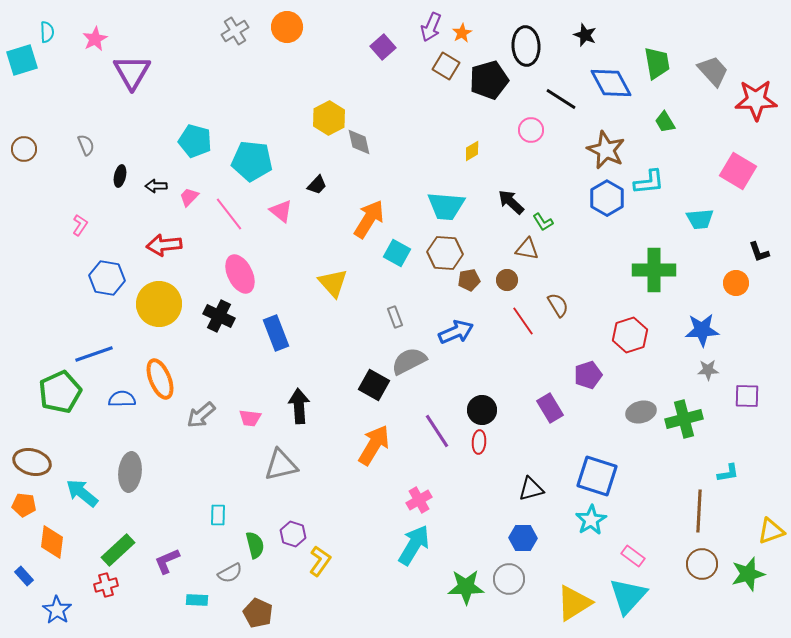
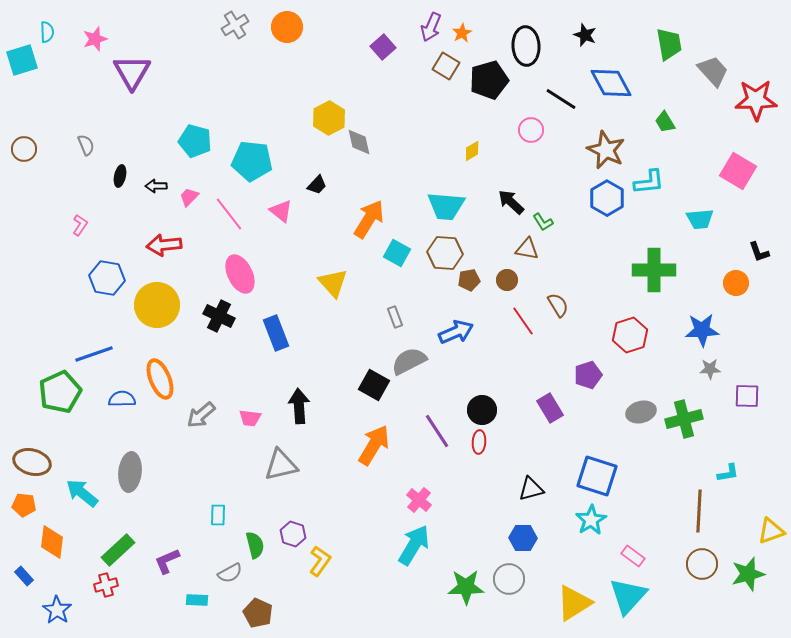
gray cross at (235, 31): moved 6 px up
pink star at (95, 39): rotated 10 degrees clockwise
green trapezoid at (657, 63): moved 12 px right, 19 px up
yellow circle at (159, 304): moved 2 px left, 1 px down
gray star at (708, 370): moved 2 px right, 1 px up
pink cross at (419, 500): rotated 20 degrees counterclockwise
